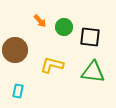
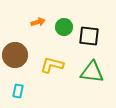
orange arrow: moved 2 px left, 1 px down; rotated 64 degrees counterclockwise
black square: moved 1 px left, 1 px up
brown circle: moved 5 px down
green triangle: moved 1 px left
